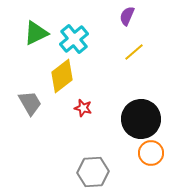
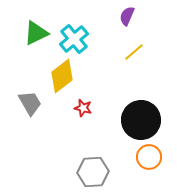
black circle: moved 1 px down
orange circle: moved 2 px left, 4 px down
